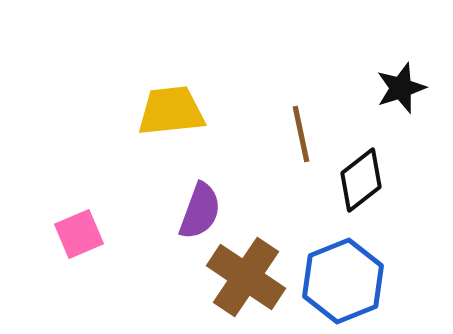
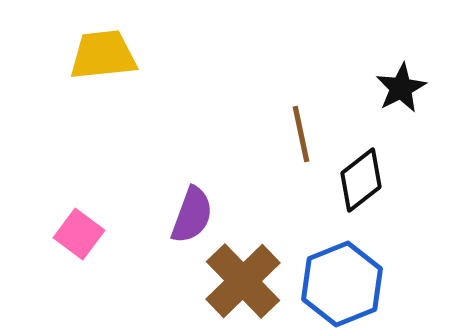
black star: rotated 9 degrees counterclockwise
yellow trapezoid: moved 68 px left, 56 px up
purple semicircle: moved 8 px left, 4 px down
pink square: rotated 30 degrees counterclockwise
brown cross: moved 3 px left, 4 px down; rotated 12 degrees clockwise
blue hexagon: moved 1 px left, 3 px down
